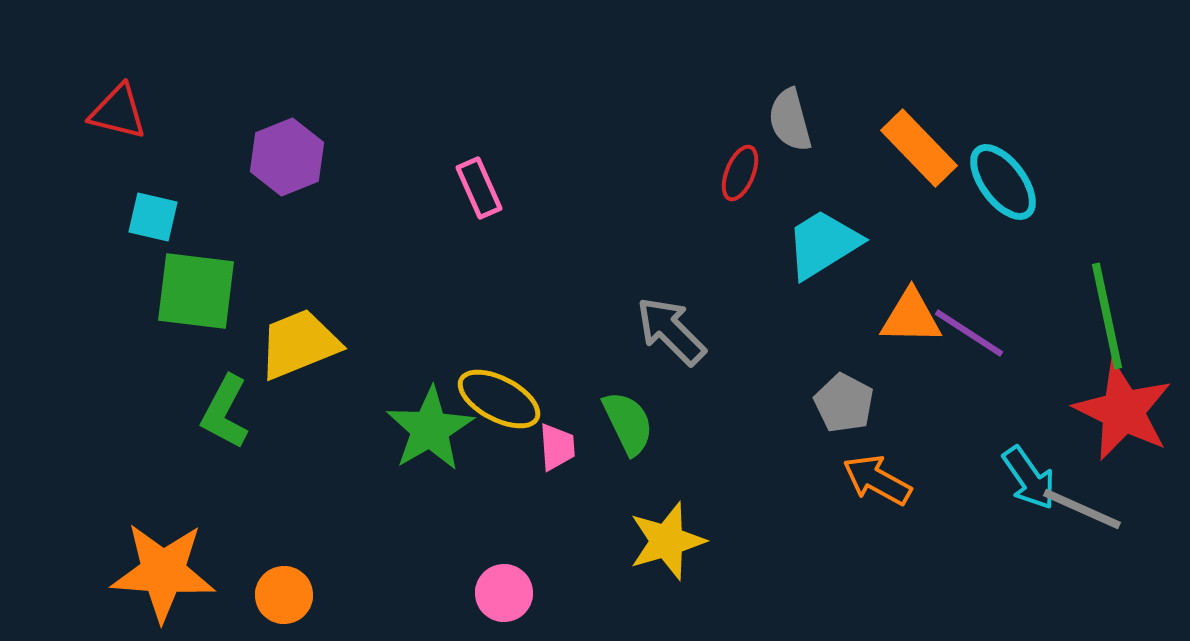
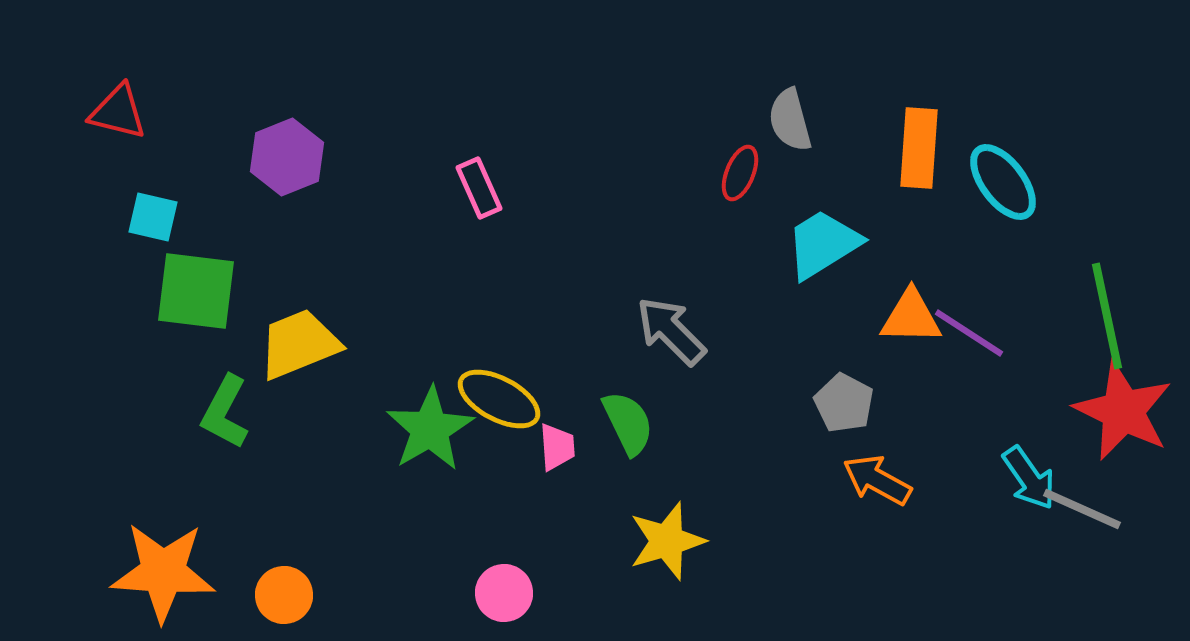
orange rectangle: rotated 48 degrees clockwise
